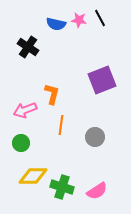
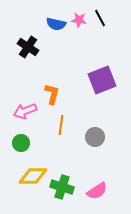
pink arrow: moved 1 px down
